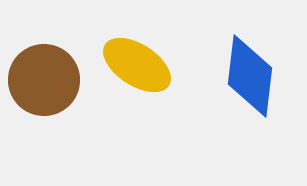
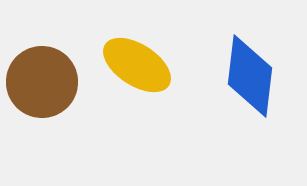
brown circle: moved 2 px left, 2 px down
